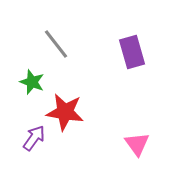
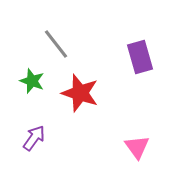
purple rectangle: moved 8 px right, 5 px down
green star: moved 1 px up
red star: moved 15 px right, 19 px up; rotated 9 degrees clockwise
pink triangle: moved 3 px down
